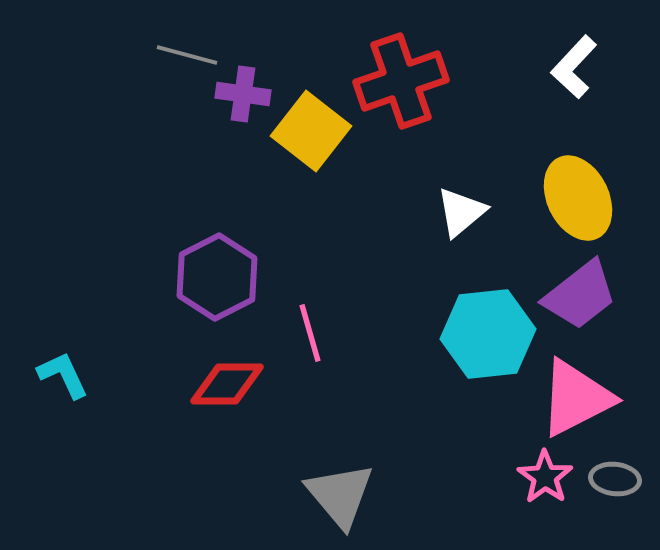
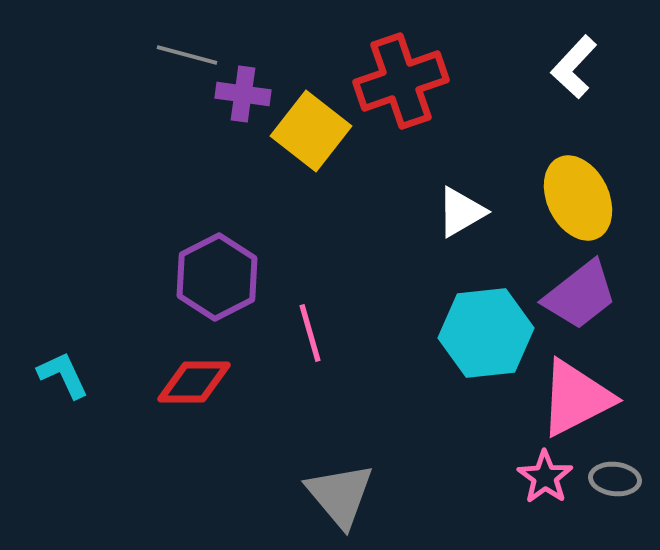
white triangle: rotated 10 degrees clockwise
cyan hexagon: moved 2 px left, 1 px up
red diamond: moved 33 px left, 2 px up
